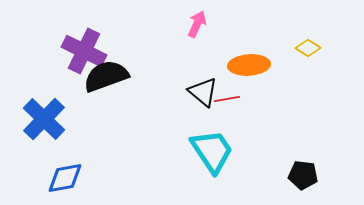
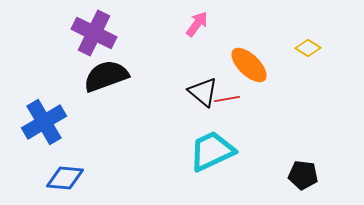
pink arrow: rotated 12 degrees clockwise
purple cross: moved 10 px right, 18 px up
orange ellipse: rotated 48 degrees clockwise
blue cross: moved 3 px down; rotated 15 degrees clockwise
cyan trapezoid: rotated 81 degrees counterclockwise
blue diamond: rotated 15 degrees clockwise
